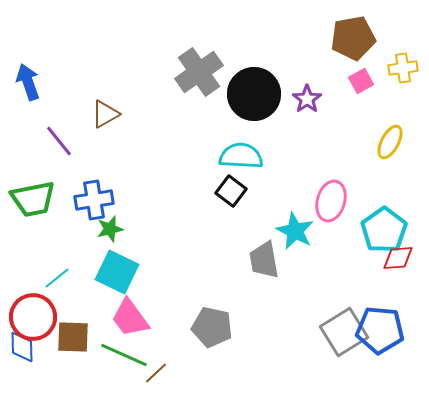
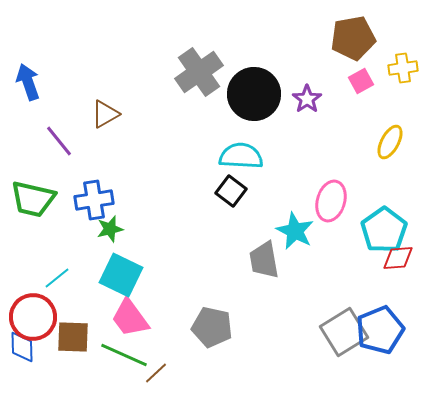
green trapezoid: rotated 24 degrees clockwise
cyan square: moved 4 px right, 3 px down
blue pentagon: rotated 27 degrees counterclockwise
